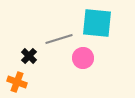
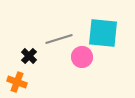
cyan square: moved 6 px right, 10 px down
pink circle: moved 1 px left, 1 px up
